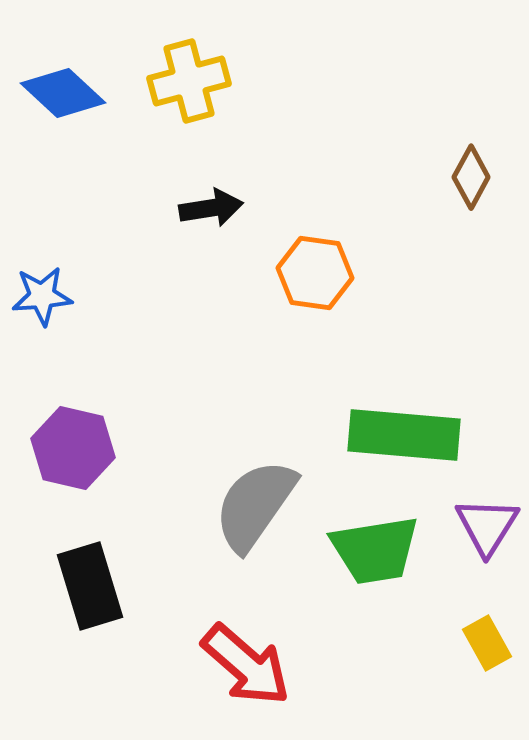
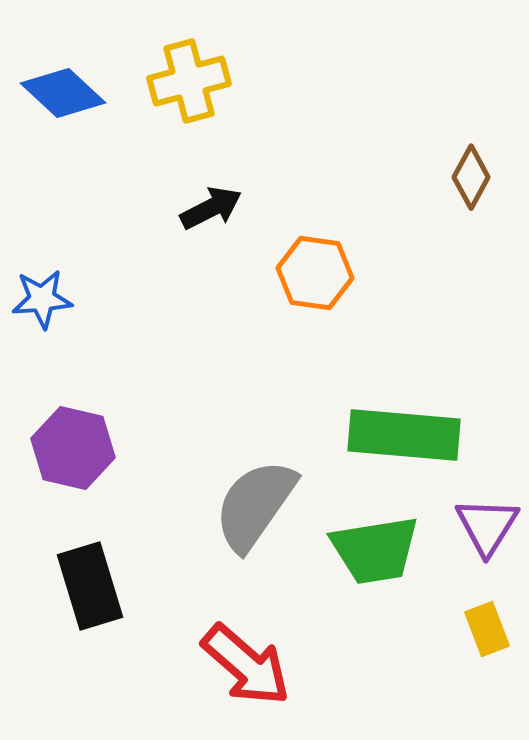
black arrow: rotated 18 degrees counterclockwise
blue star: moved 3 px down
yellow rectangle: moved 14 px up; rotated 8 degrees clockwise
